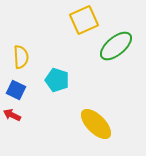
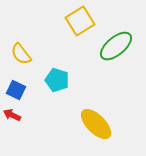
yellow square: moved 4 px left, 1 px down; rotated 8 degrees counterclockwise
yellow semicircle: moved 3 px up; rotated 145 degrees clockwise
